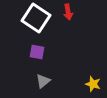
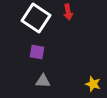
gray triangle: rotated 42 degrees clockwise
